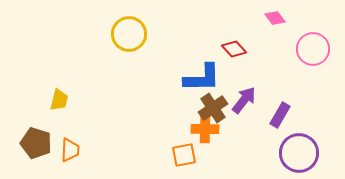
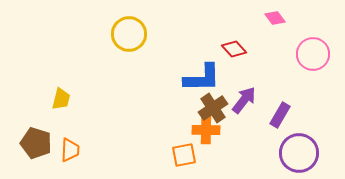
pink circle: moved 5 px down
yellow trapezoid: moved 2 px right, 1 px up
orange cross: moved 1 px right, 1 px down
